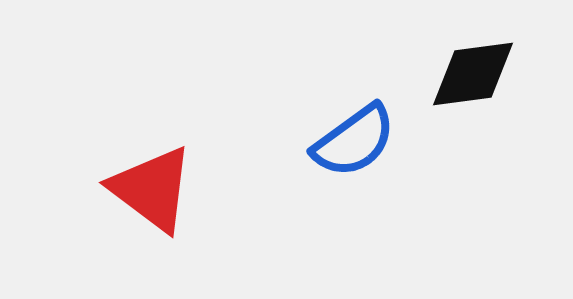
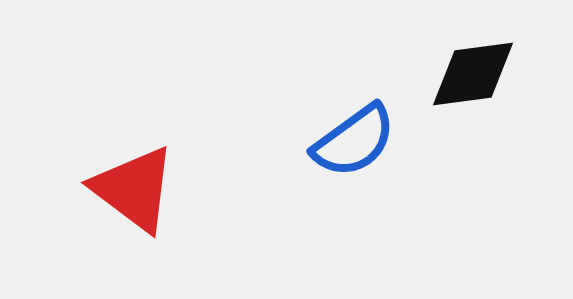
red triangle: moved 18 px left
